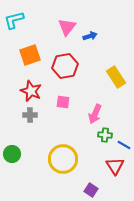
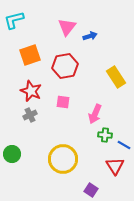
gray cross: rotated 24 degrees counterclockwise
